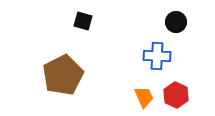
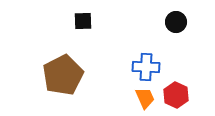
black square: rotated 18 degrees counterclockwise
blue cross: moved 11 px left, 11 px down
orange trapezoid: moved 1 px right, 1 px down
